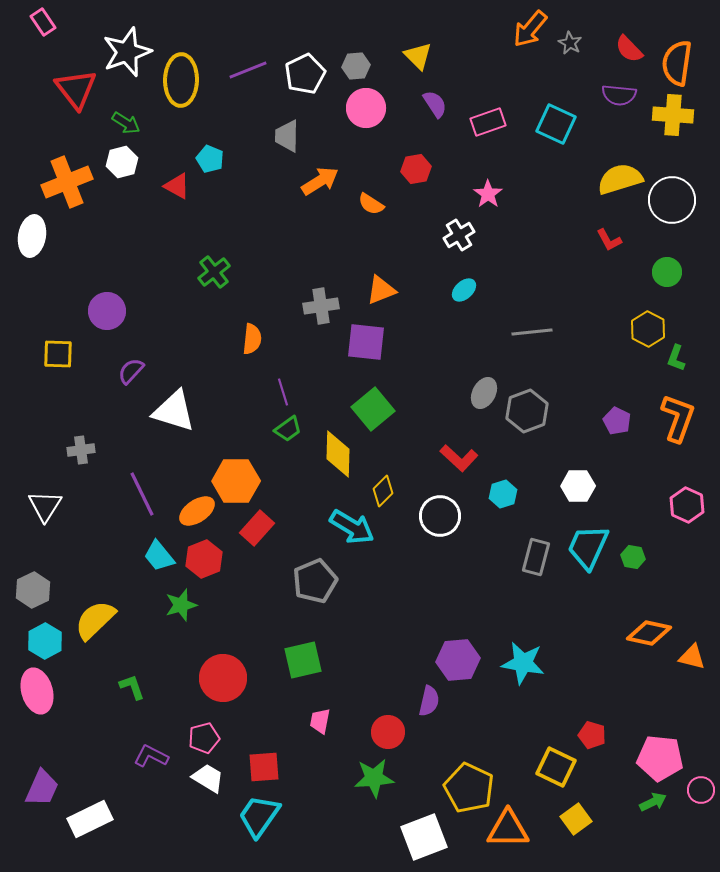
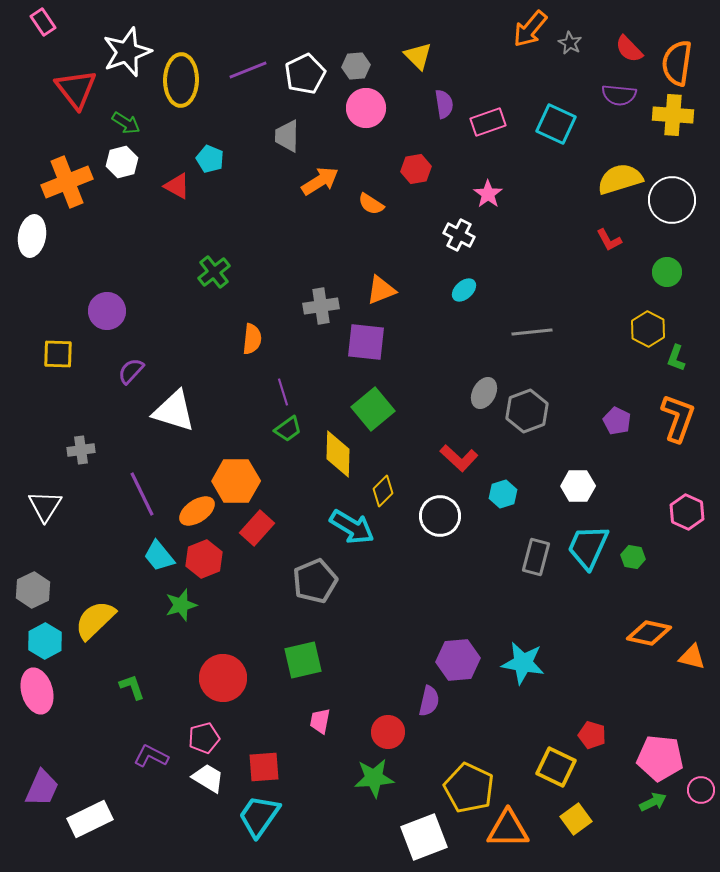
purple semicircle at (435, 104): moved 9 px right; rotated 24 degrees clockwise
white cross at (459, 235): rotated 32 degrees counterclockwise
pink hexagon at (687, 505): moved 7 px down
